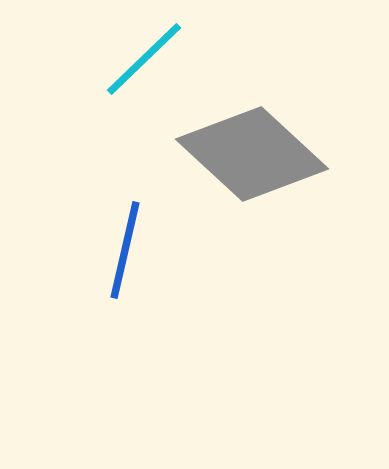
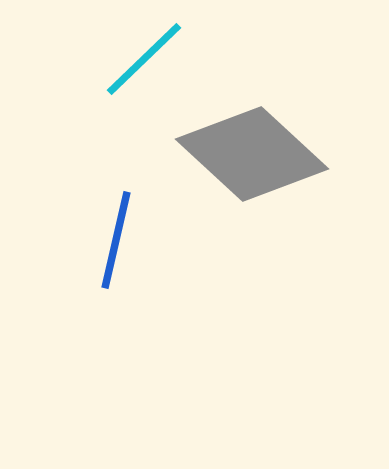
blue line: moved 9 px left, 10 px up
